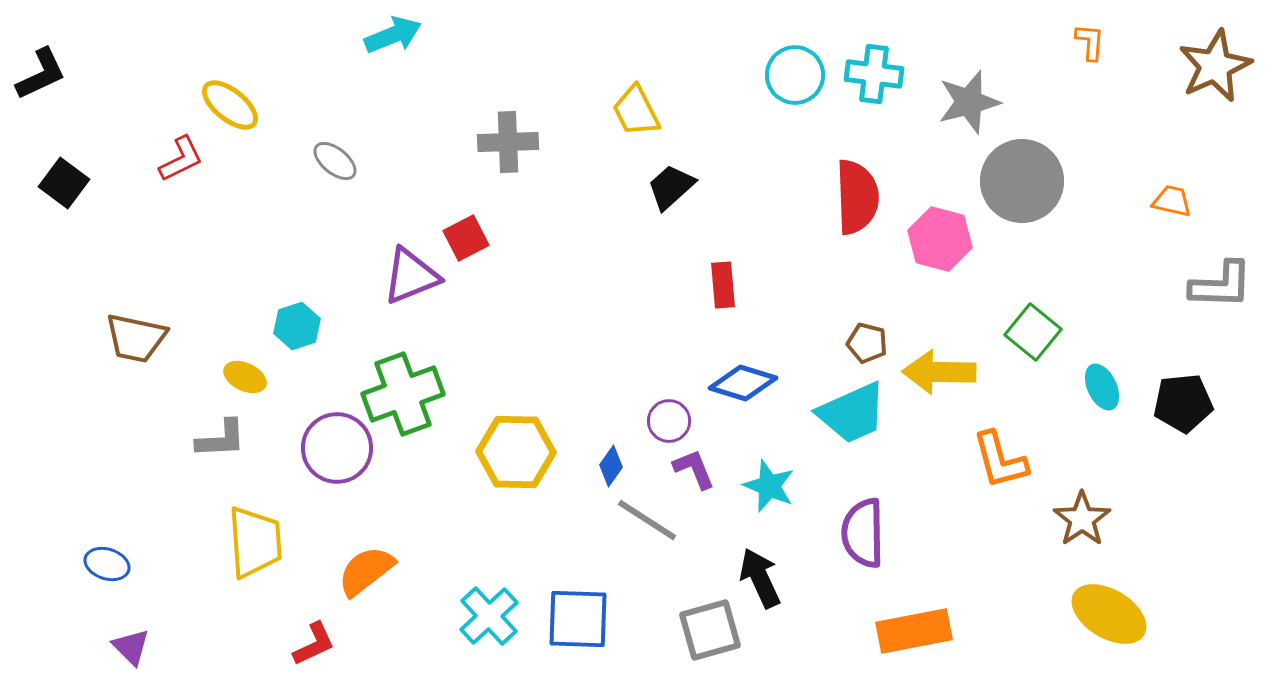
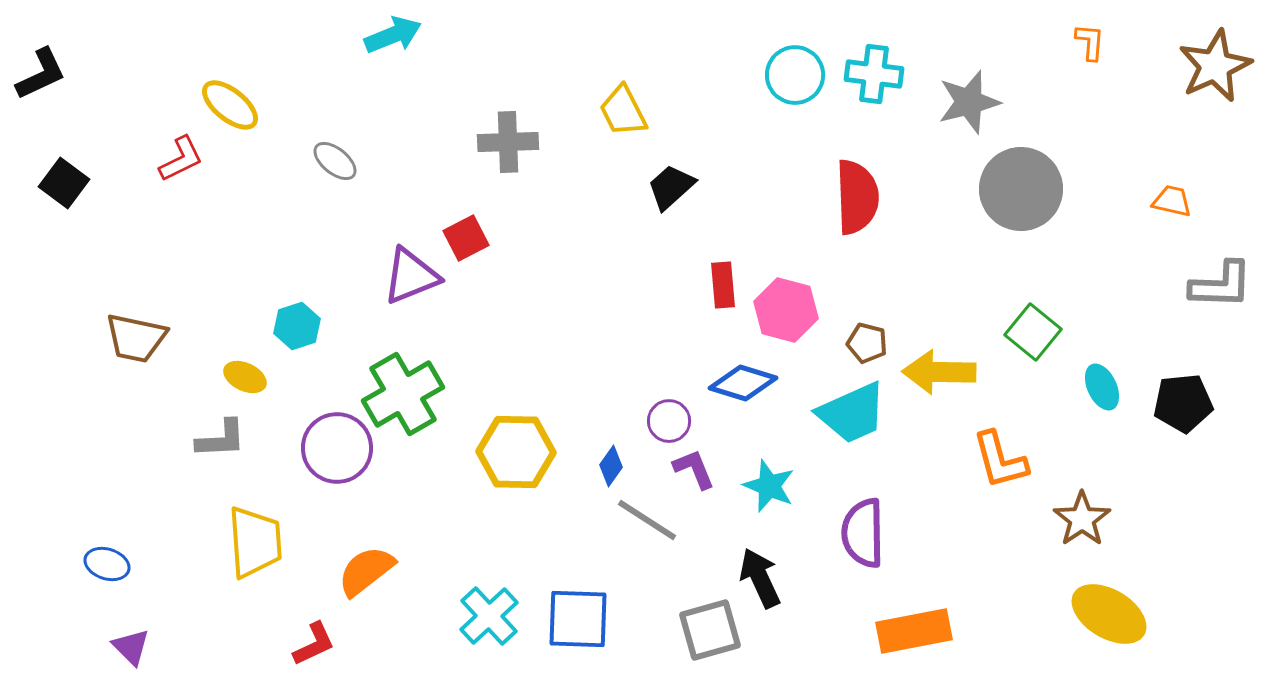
yellow trapezoid at (636, 111): moved 13 px left
gray circle at (1022, 181): moved 1 px left, 8 px down
pink hexagon at (940, 239): moved 154 px left, 71 px down
green cross at (403, 394): rotated 10 degrees counterclockwise
